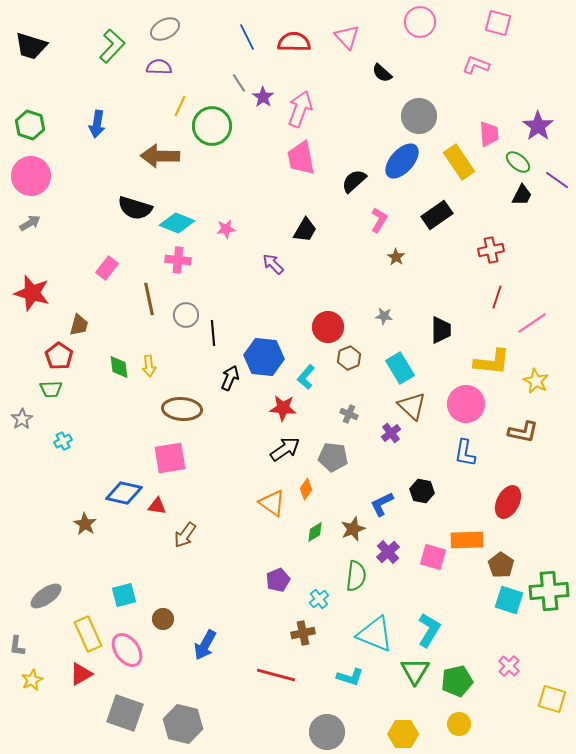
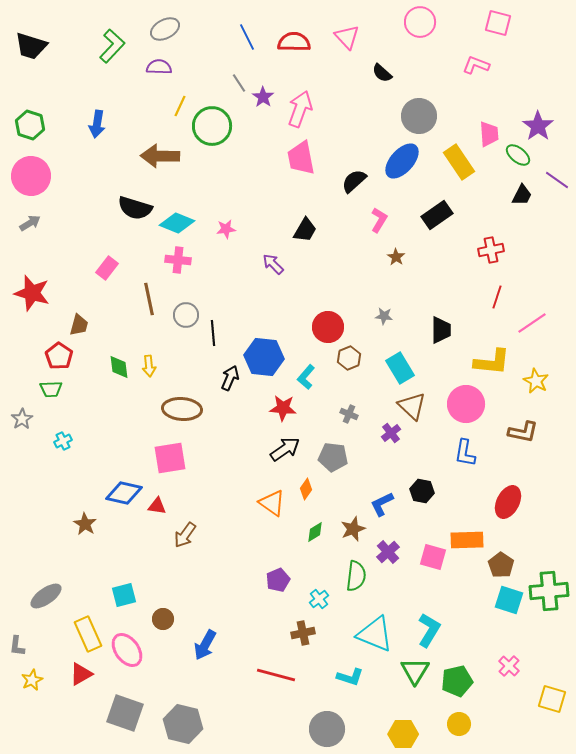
green ellipse at (518, 162): moved 7 px up
gray circle at (327, 732): moved 3 px up
